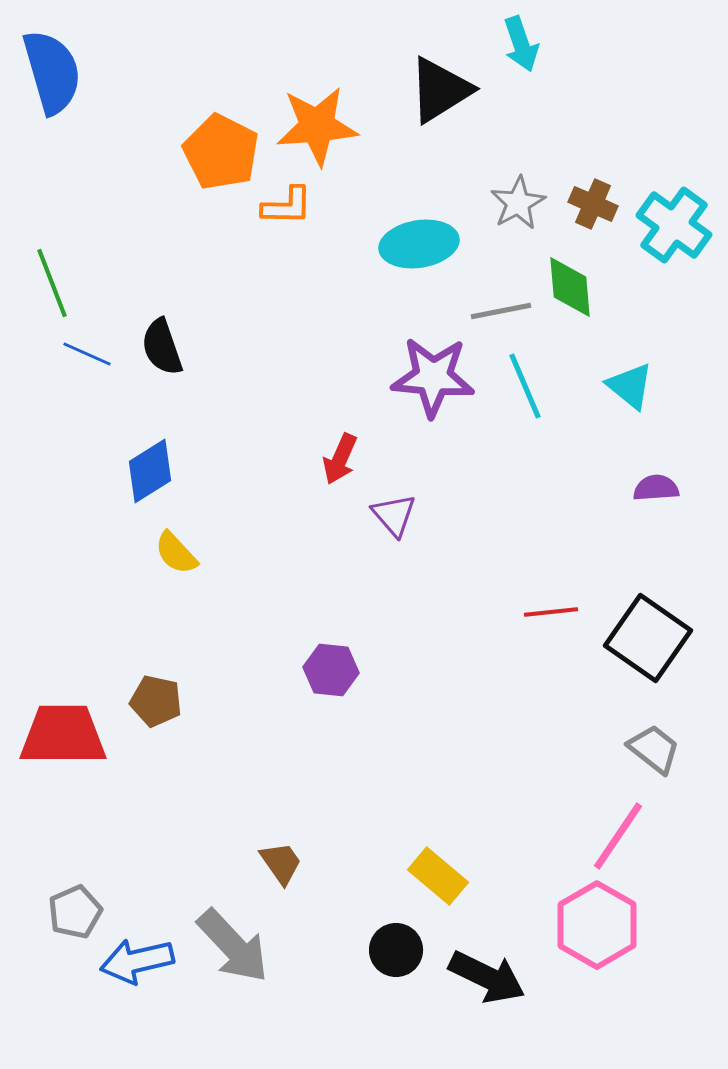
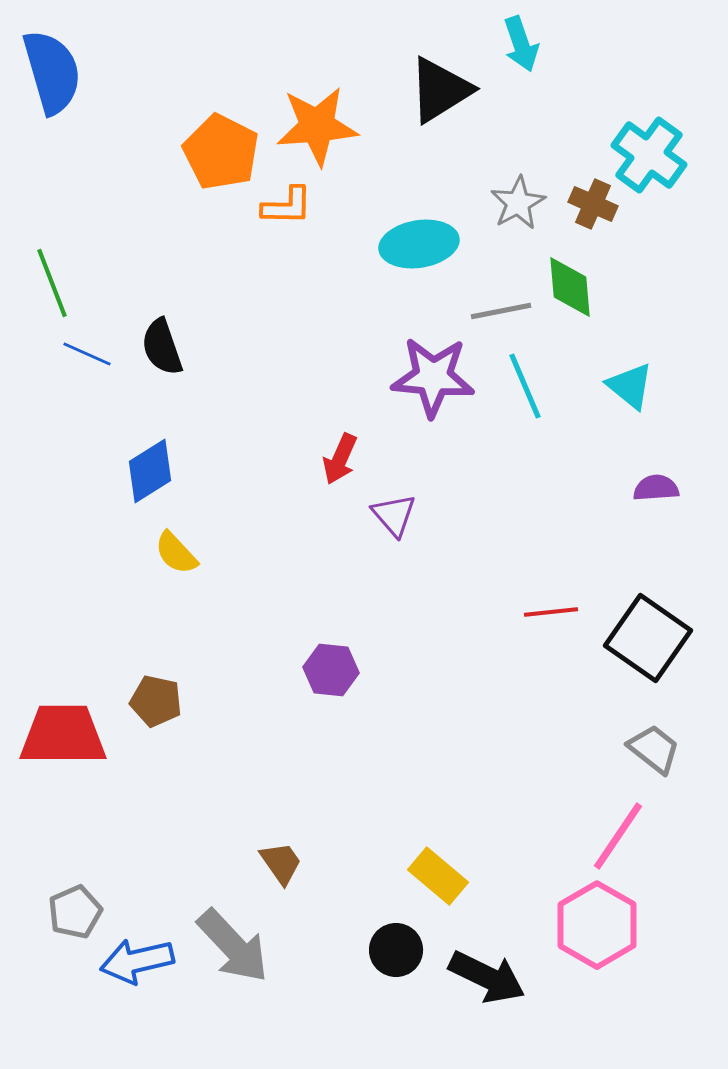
cyan cross: moved 25 px left, 70 px up
